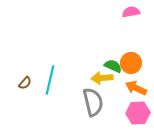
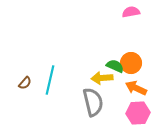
green semicircle: moved 2 px right
